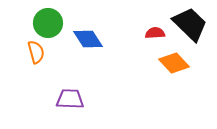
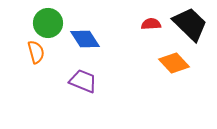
red semicircle: moved 4 px left, 9 px up
blue diamond: moved 3 px left
purple trapezoid: moved 13 px right, 18 px up; rotated 20 degrees clockwise
